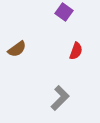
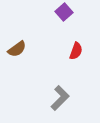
purple square: rotated 12 degrees clockwise
